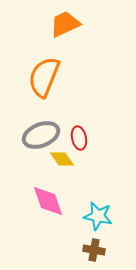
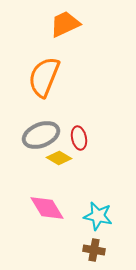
yellow diamond: moved 3 px left, 1 px up; rotated 25 degrees counterclockwise
pink diamond: moved 1 px left, 7 px down; rotated 12 degrees counterclockwise
